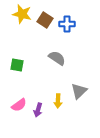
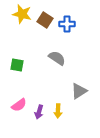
gray triangle: rotated 12 degrees clockwise
yellow arrow: moved 10 px down
purple arrow: moved 1 px right, 2 px down
